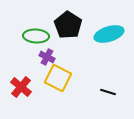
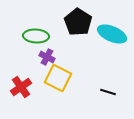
black pentagon: moved 10 px right, 3 px up
cyan ellipse: moved 3 px right; rotated 40 degrees clockwise
red cross: rotated 15 degrees clockwise
